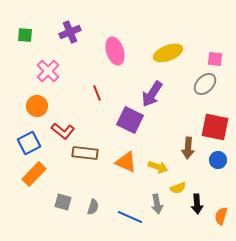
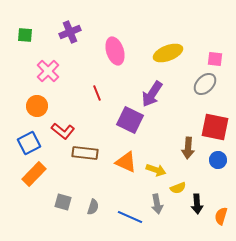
yellow arrow: moved 2 px left, 3 px down
